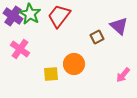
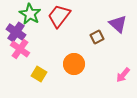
purple cross: moved 3 px right, 16 px down
purple triangle: moved 1 px left, 2 px up
yellow square: moved 12 px left; rotated 35 degrees clockwise
